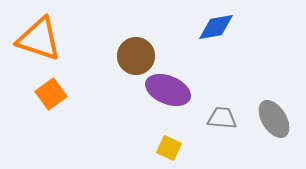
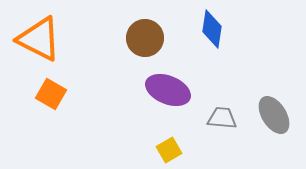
blue diamond: moved 4 px left, 2 px down; rotated 72 degrees counterclockwise
orange triangle: rotated 9 degrees clockwise
brown circle: moved 9 px right, 18 px up
orange square: rotated 24 degrees counterclockwise
gray ellipse: moved 4 px up
yellow square: moved 2 px down; rotated 35 degrees clockwise
